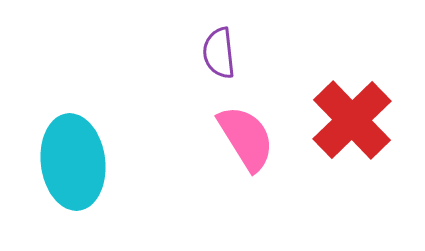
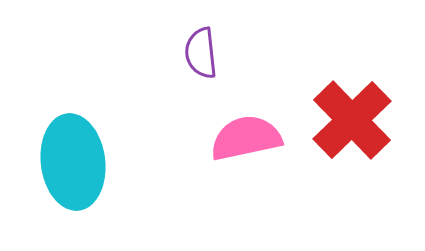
purple semicircle: moved 18 px left
pink semicircle: rotated 70 degrees counterclockwise
